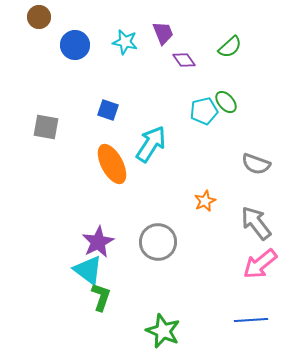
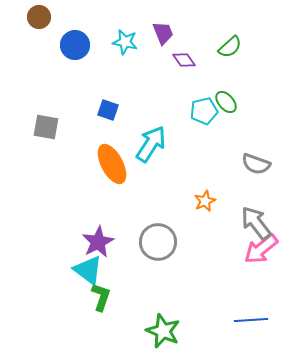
pink arrow: moved 1 px right, 15 px up
